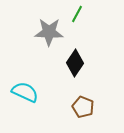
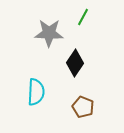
green line: moved 6 px right, 3 px down
gray star: moved 1 px down
cyan semicircle: moved 11 px right; rotated 68 degrees clockwise
